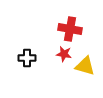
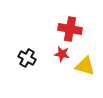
red star: moved 2 px left
black cross: rotated 30 degrees clockwise
